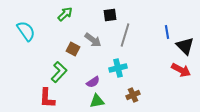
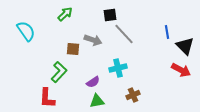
gray line: moved 1 px left, 1 px up; rotated 60 degrees counterclockwise
gray arrow: rotated 18 degrees counterclockwise
brown square: rotated 24 degrees counterclockwise
